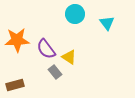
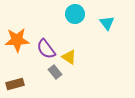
brown rectangle: moved 1 px up
